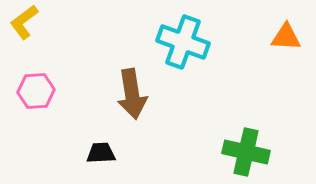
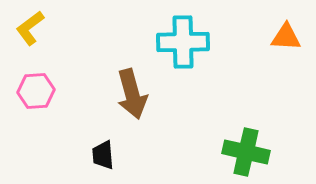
yellow L-shape: moved 6 px right, 6 px down
cyan cross: rotated 21 degrees counterclockwise
brown arrow: rotated 6 degrees counterclockwise
black trapezoid: moved 2 px right, 2 px down; rotated 92 degrees counterclockwise
